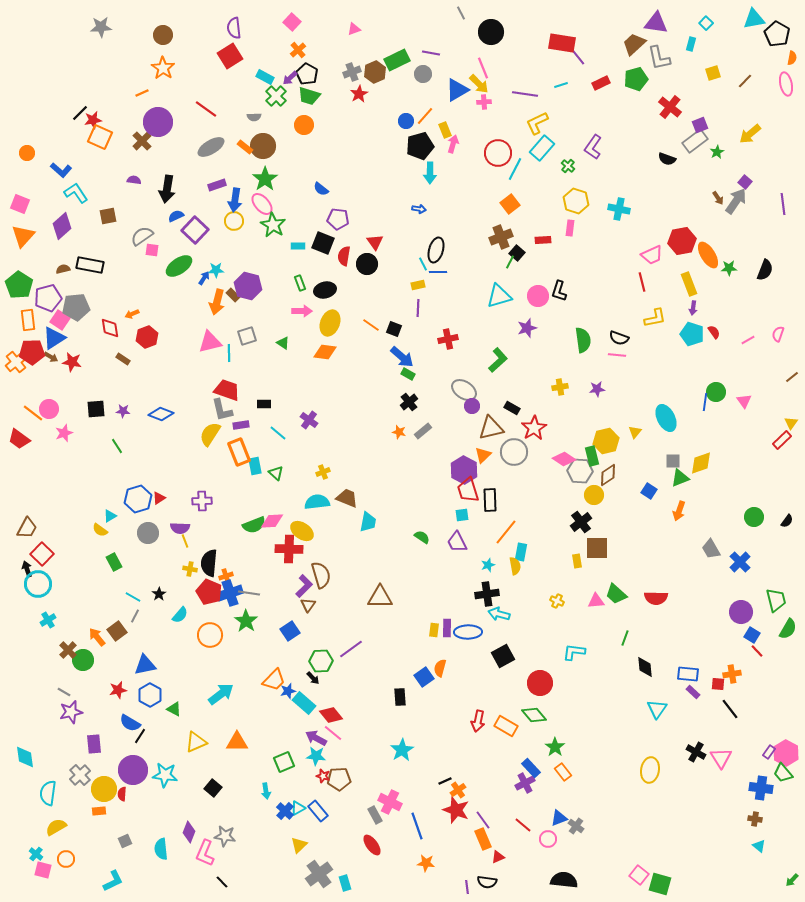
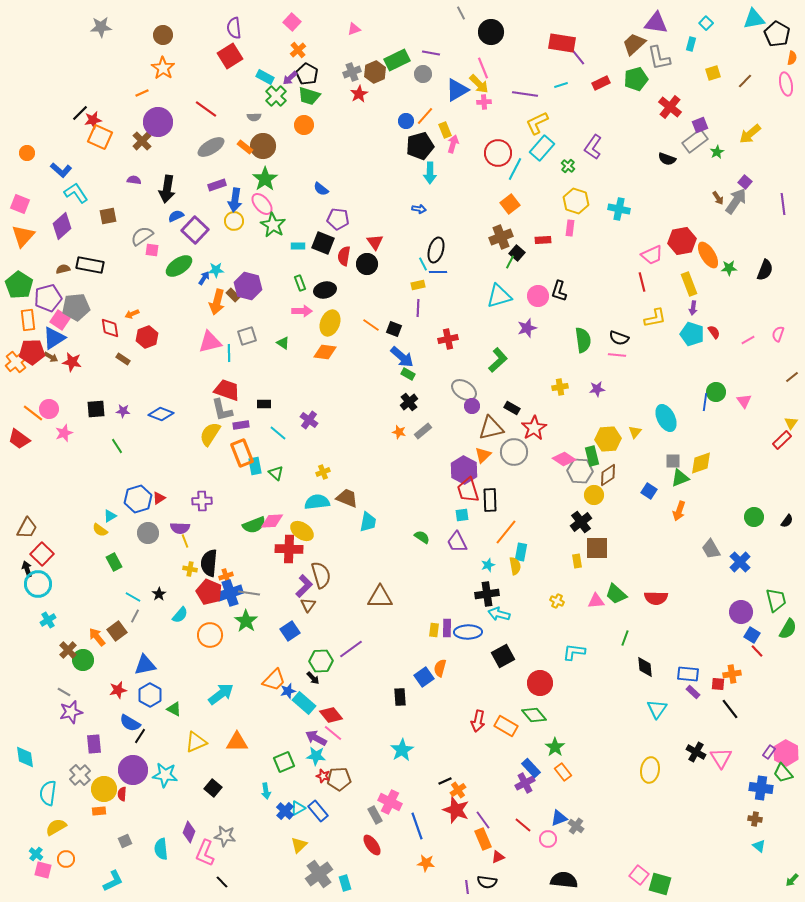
yellow hexagon at (606, 441): moved 2 px right, 2 px up; rotated 10 degrees clockwise
orange rectangle at (239, 452): moved 3 px right, 1 px down
